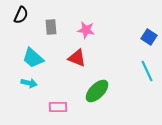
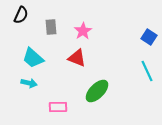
pink star: moved 3 px left, 1 px down; rotated 30 degrees clockwise
